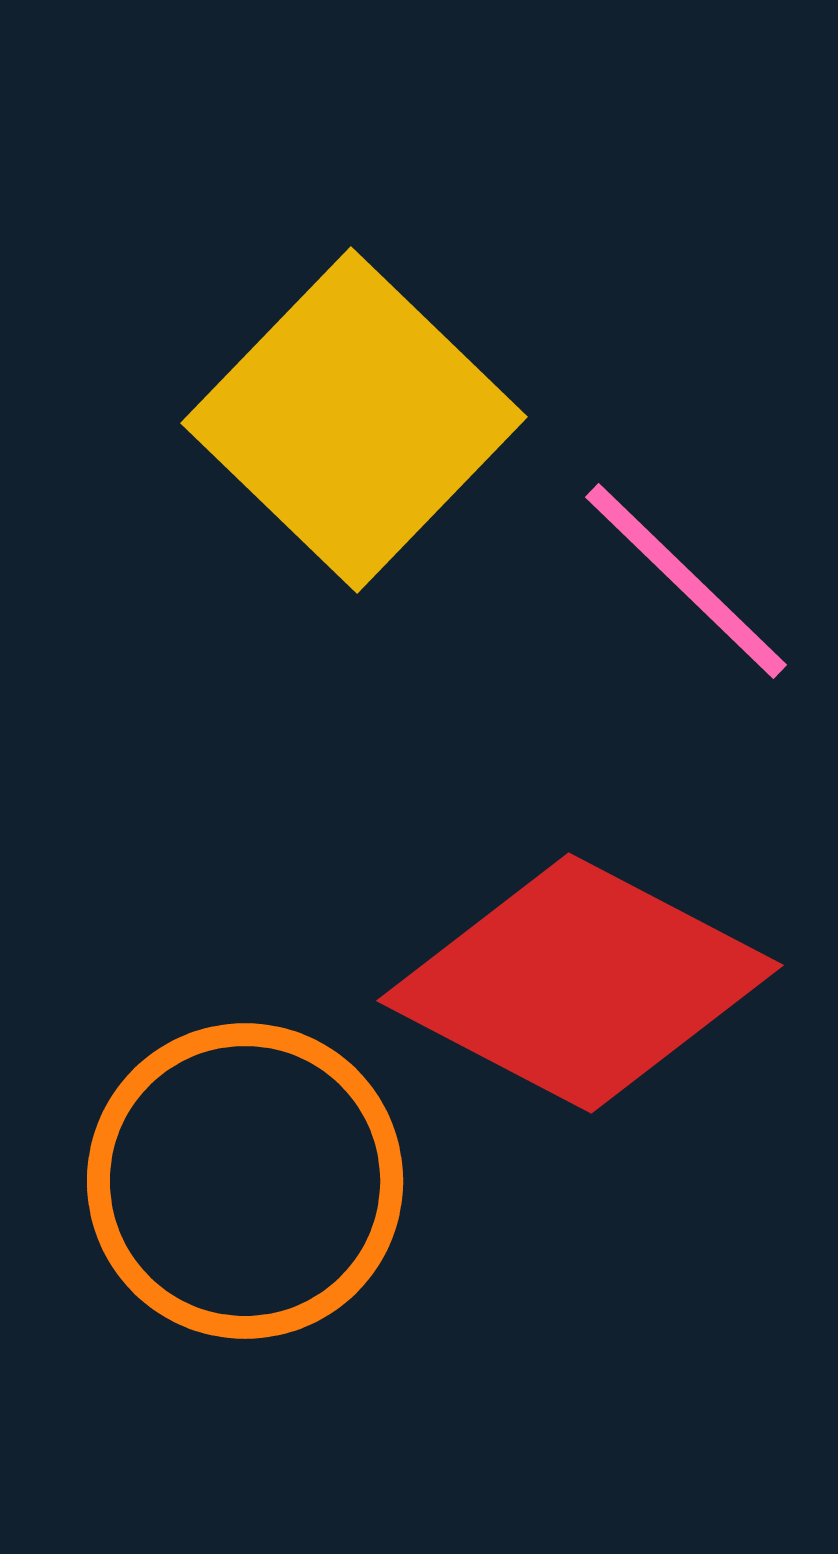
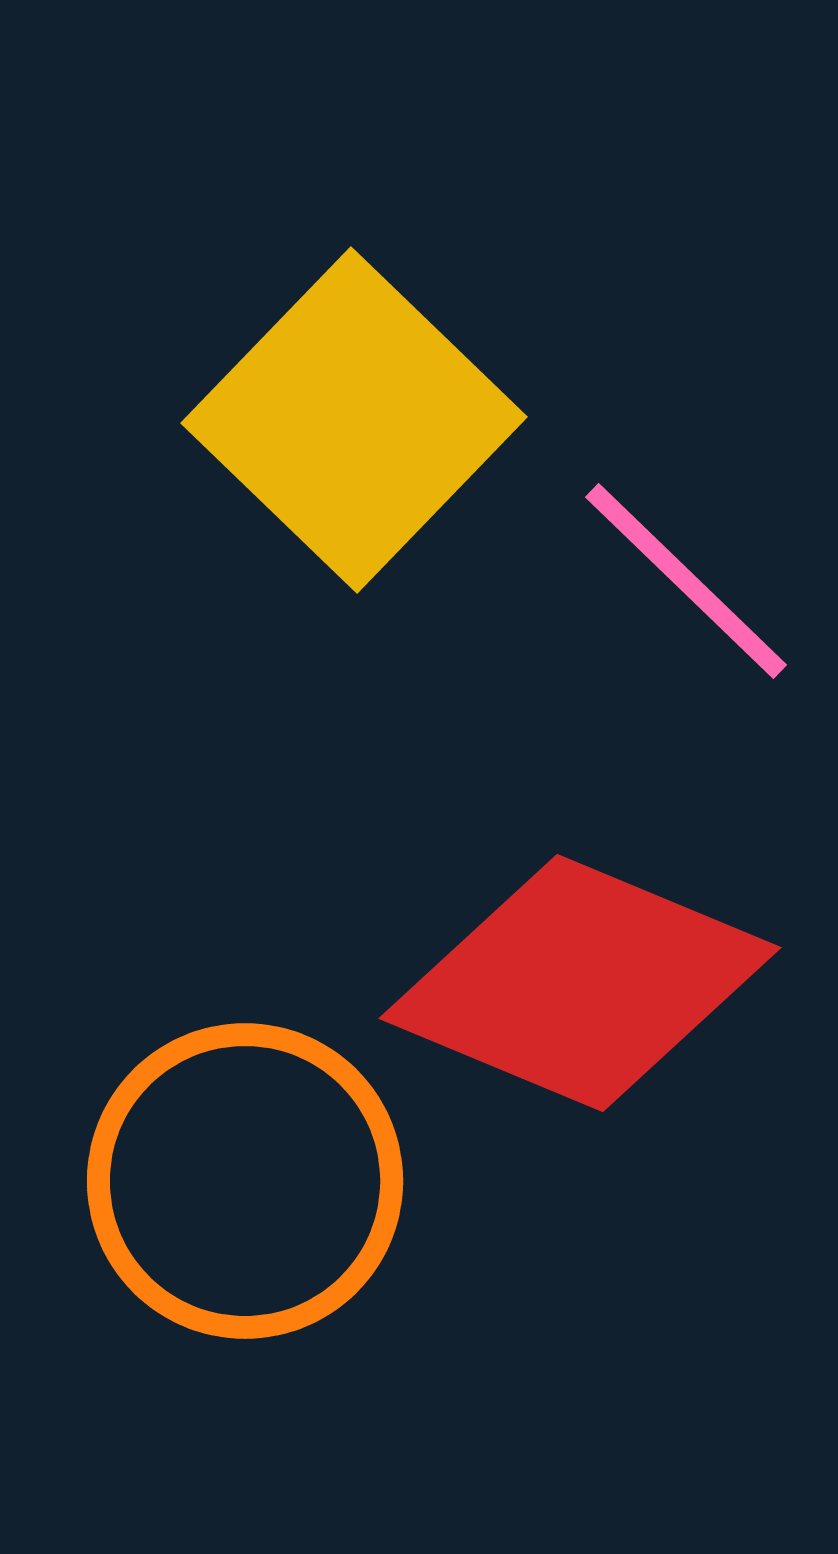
red diamond: rotated 5 degrees counterclockwise
